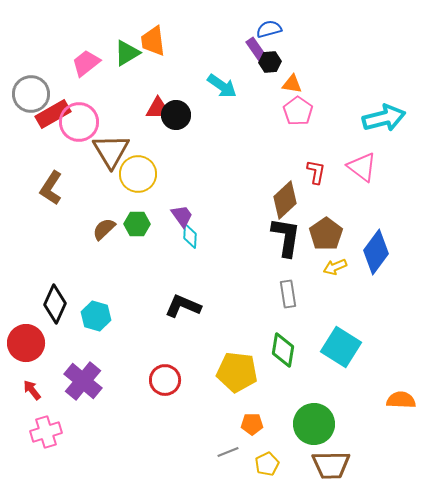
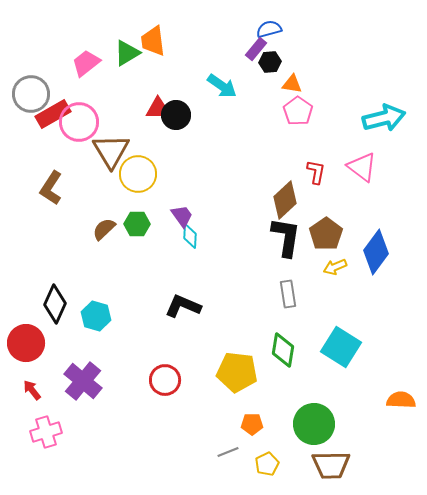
purple rectangle at (256, 49): rotated 75 degrees clockwise
